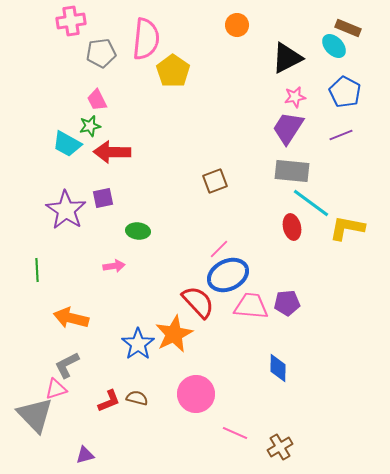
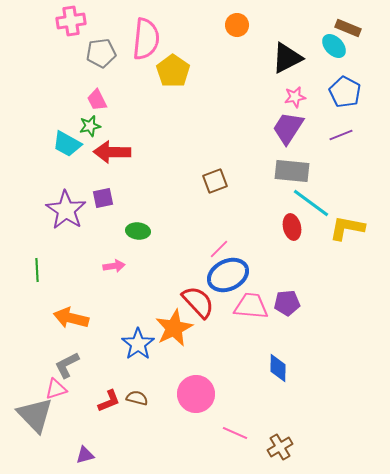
orange star at (174, 334): moved 6 px up
